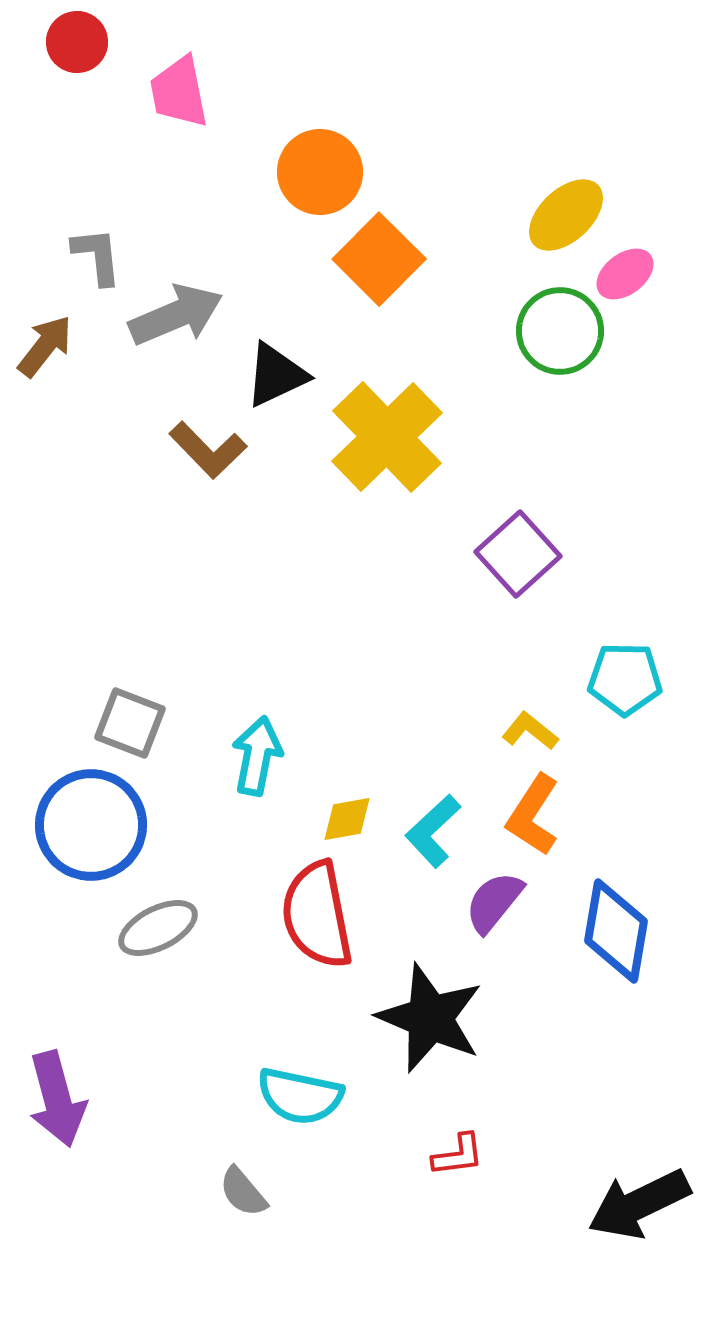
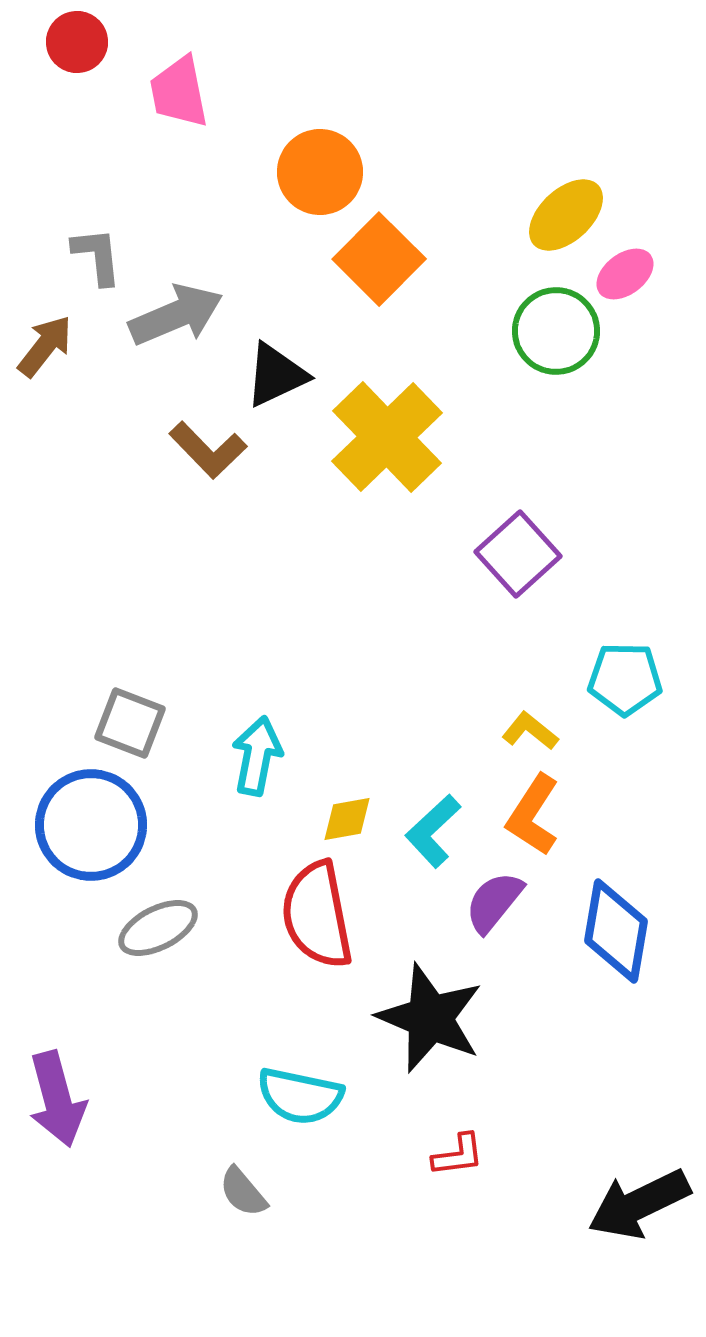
green circle: moved 4 px left
